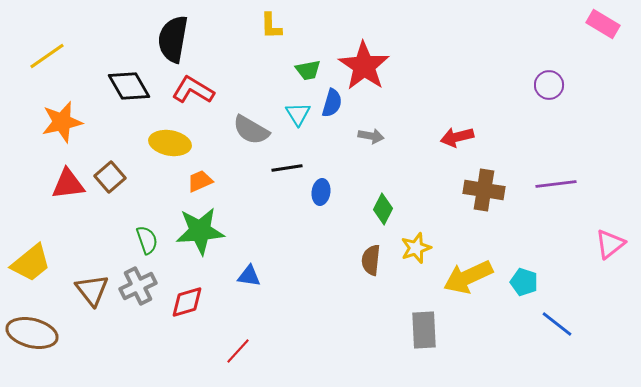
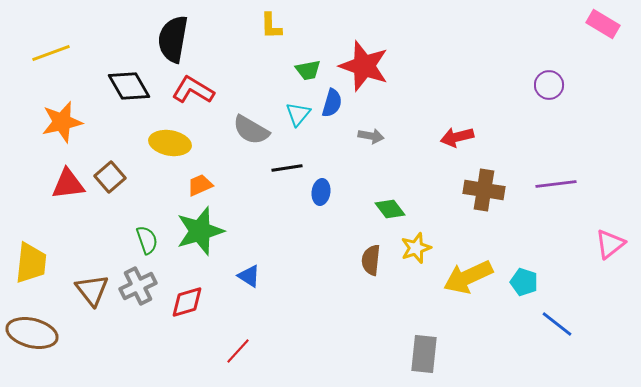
yellow line: moved 4 px right, 3 px up; rotated 15 degrees clockwise
red star: rotated 15 degrees counterclockwise
cyan triangle: rotated 12 degrees clockwise
orange trapezoid: moved 4 px down
green diamond: moved 7 px right; rotated 64 degrees counterclockwise
green star: rotated 12 degrees counterclockwise
yellow trapezoid: rotated 45 degrees counterclockwise
blue triangle: rotated 25 degrees clockwise
gray rectangle: moved 24 px down; rotated 9 degrees clockwise
